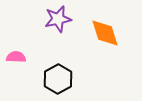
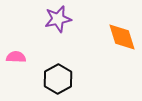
orange diamond: moved 17 px right, 4 px down
